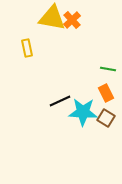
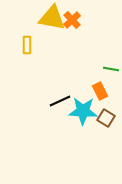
yellow rectangle: moved 3 px up; rotated 12 degrees clockwise
green line: moved 3 px right
orange rectangle: moved 6 px left, 2 px up
cyan star: moved 1 px up
